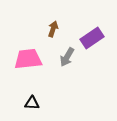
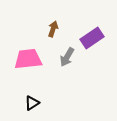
black triangle: rotated 35 degrees counterclockwise
